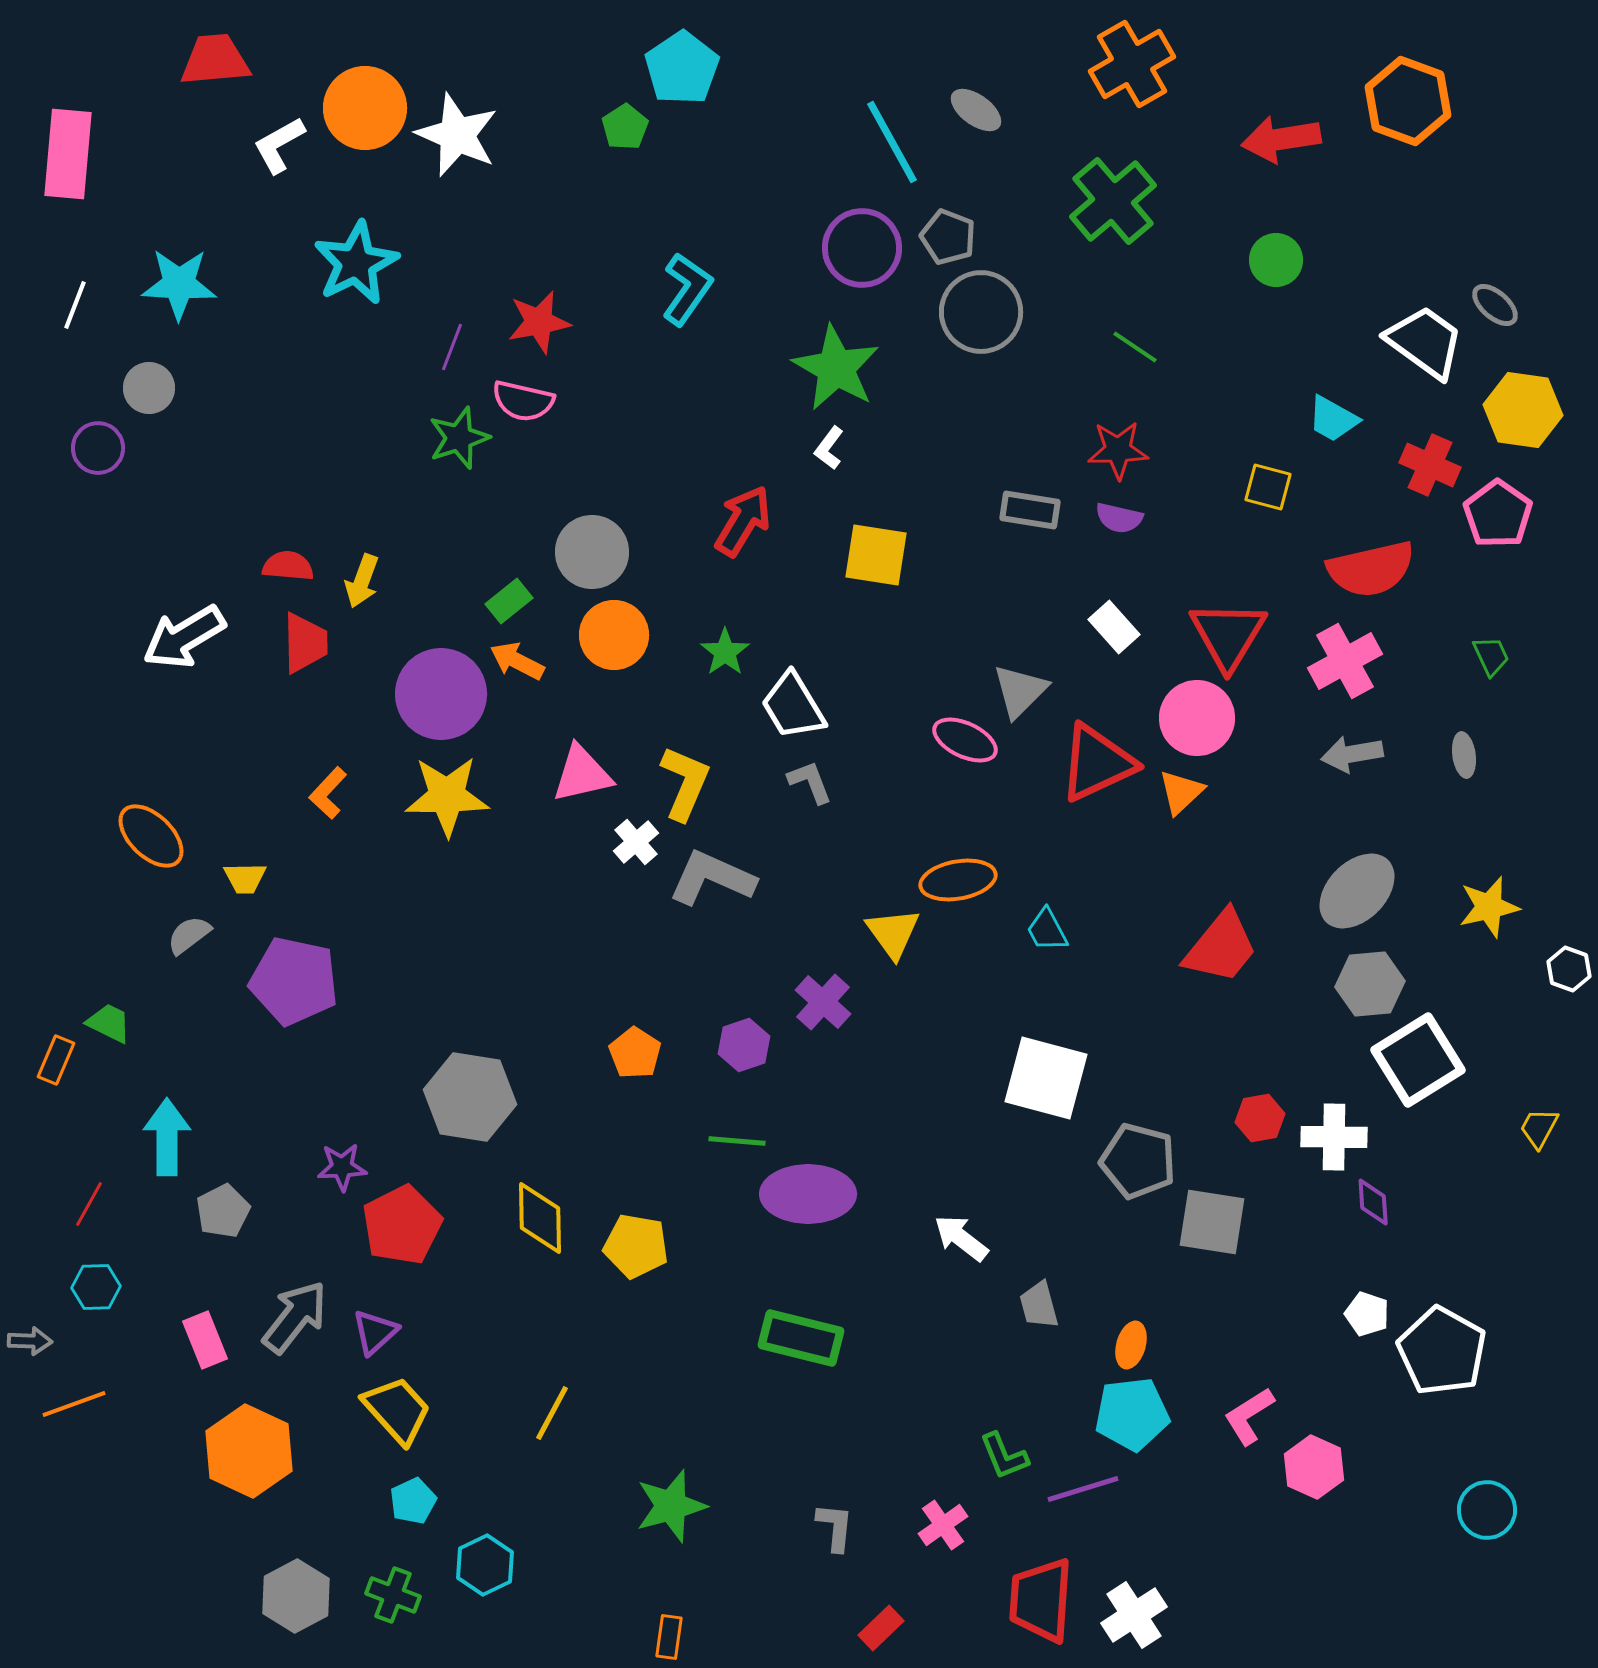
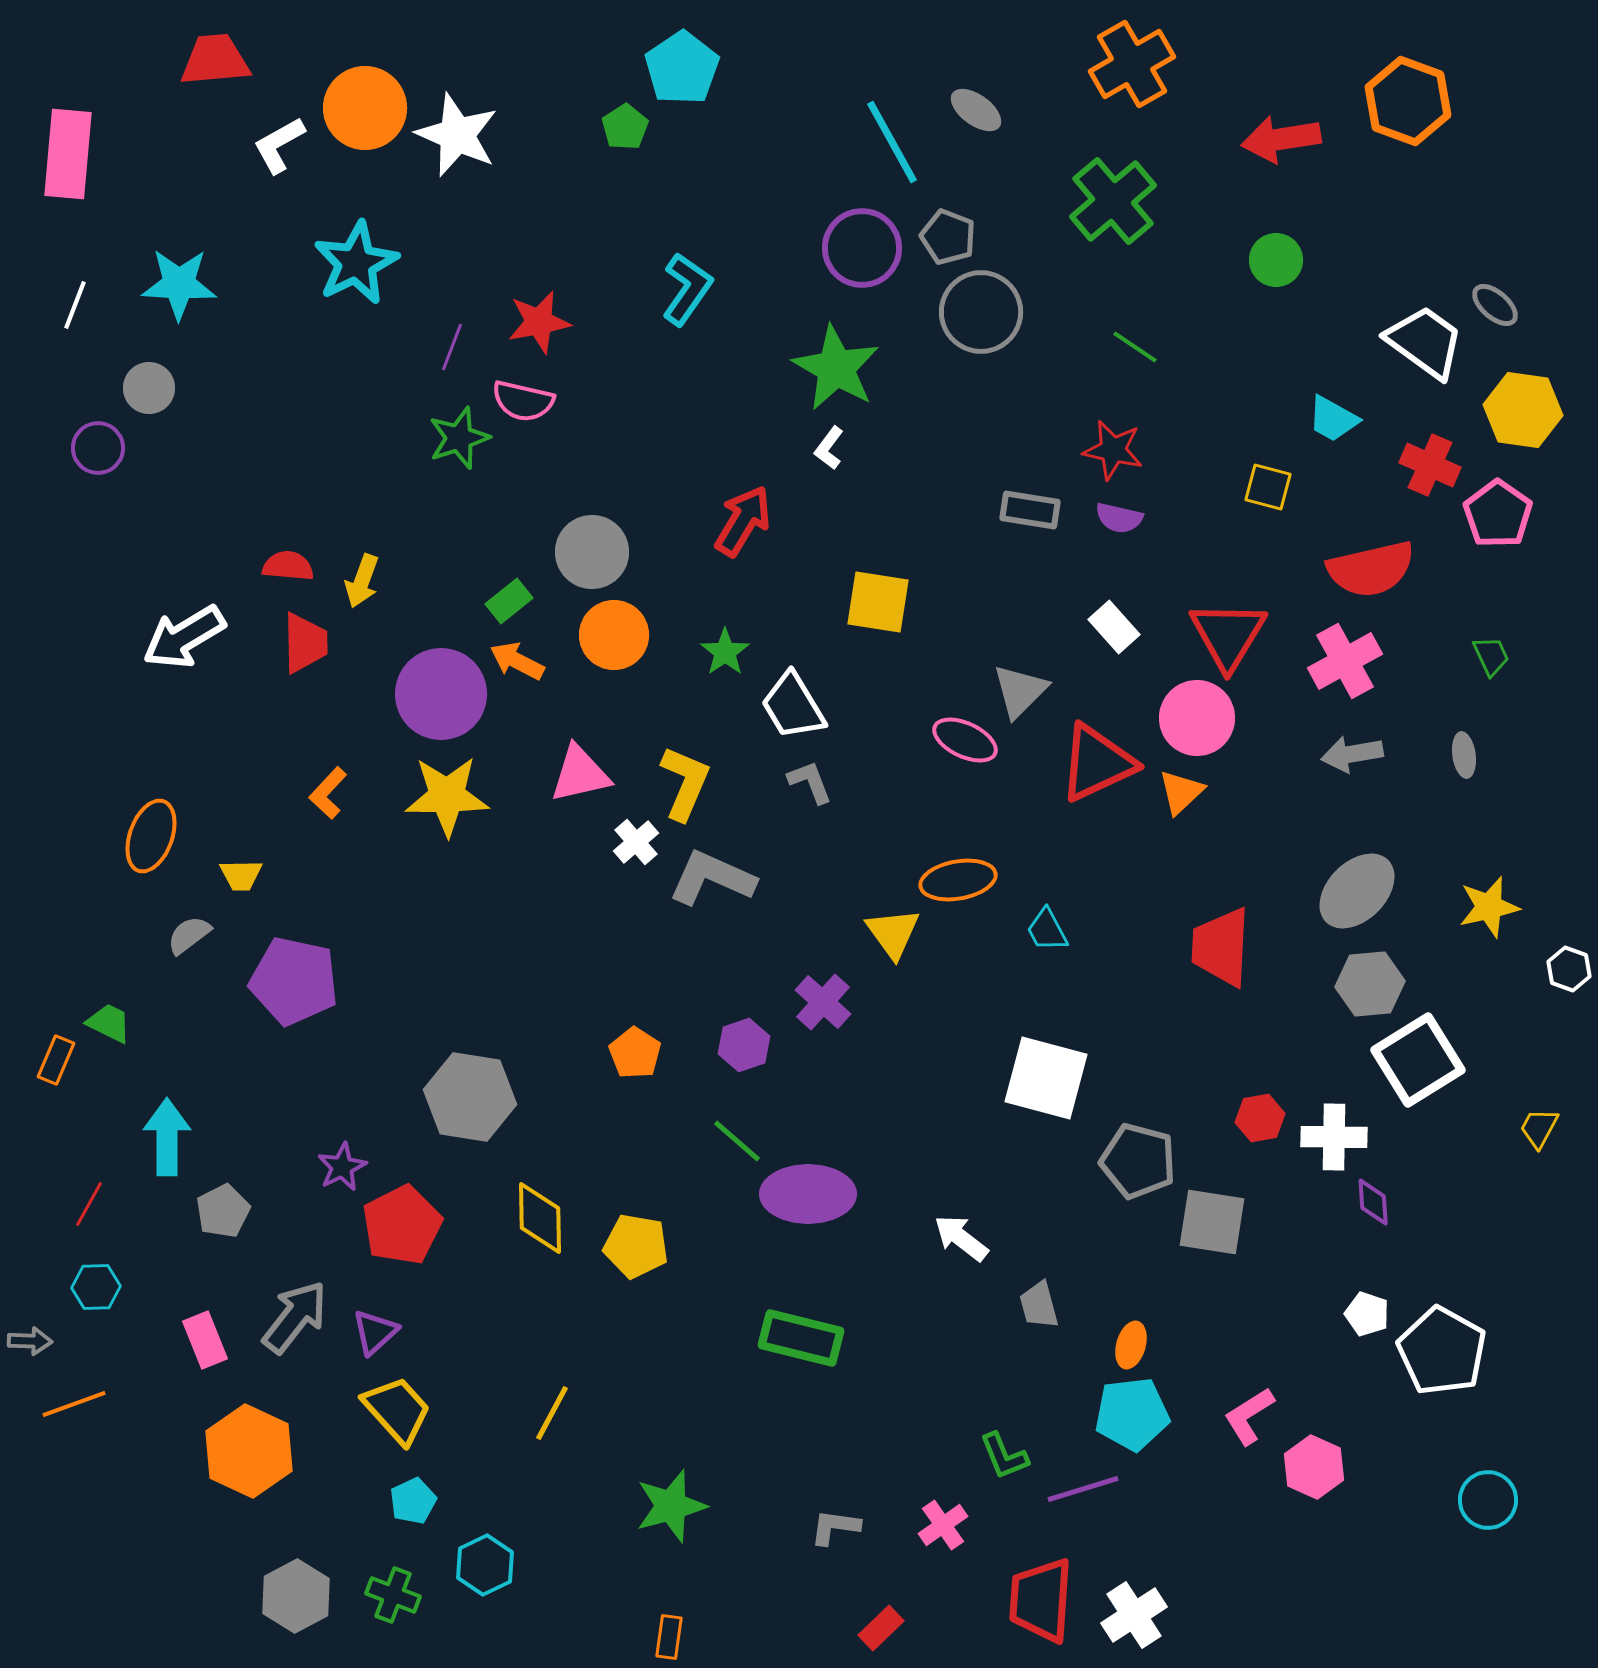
red star at (1118, 450): moved 5 px left; rotated 14 degrees clockwise
yellow square at (876, 555): moved 2 px right, 47 px down
pink triangle at (582, 774): moved 2 px left
orange ellipse at (151, 836): rotated 66 degrees clockwise
yellow trapezoid at (245, 878): moved 4 px left, 3 px up
red trapezoid at (1221, 947): rotated 144 degrees clockwise
green line at (737, 1141): rotated 36 degrees clockwise
purple star at (342, 1167): rotated 24 degrees counterclockwise
cyan circle at (1487, 1510): moved 1 px right, 10 px up
gray L-shape at (835, 1527): rotated 88 degrees counterclockwise
